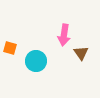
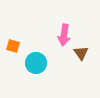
orange square: moved 3 px right, 2 px up
cyan circle: moved 2 px down
